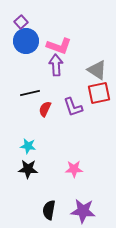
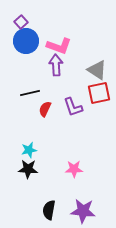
cyan star: moved 1 px right, 4 px down; rotated 21 degrees counterclockwise
